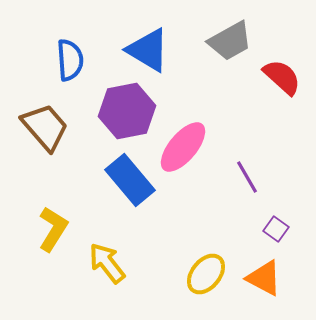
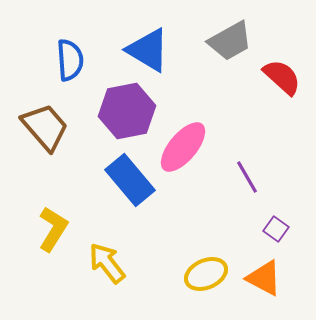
yellow ellipse: rotated 27 degrees clockwise
